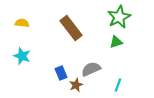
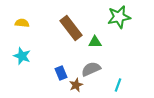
green star: rotated 15 degrees clockwise
green triangle: moved 21 px left; rotated 16 degrees clockwise
